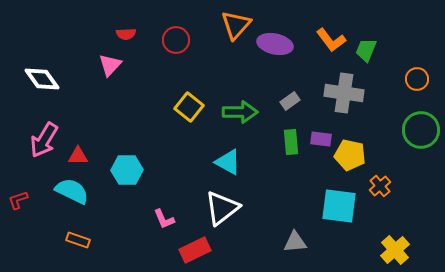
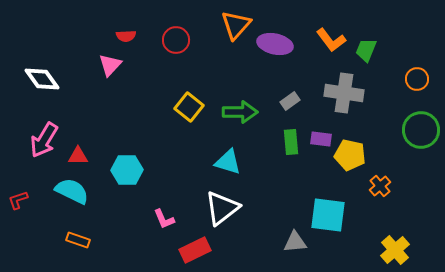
red semicircle: moved 2 px down
cyan triangle: rotated 12 degrees counterclockwise
cyan square: moved 11 px left, 9 px down
